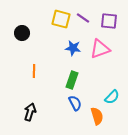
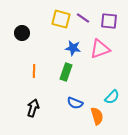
green rectangle: moved 6 px left, 8 px up
blue semicircle: rotated 140 degrees clockwise
black arrow: moved 3 px right, 4 px up
